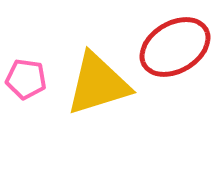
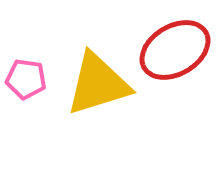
red ellipse: moved 3 px down
